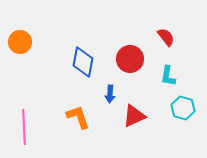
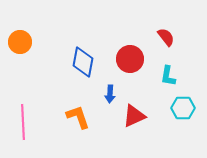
cyan hexagon: rotated 15 degrees counterclockwise
pink line: moved 1 px left, 5 px up
